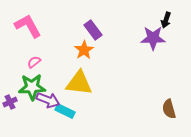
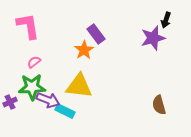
pink L-shape: rotated 20 degrees clockwise
purple rectangle: moved 3 px right, 4 px down
purple star: rotated 15 degrees counterclockwise
yellow triangle: moved 3 px down
brown semicircle: moved 10 px left, 4 px up
